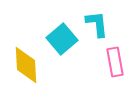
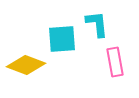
cyan square: rotated 36 degrees clockwise
yellow diamond: rotated 66 degrees counterclockwise
